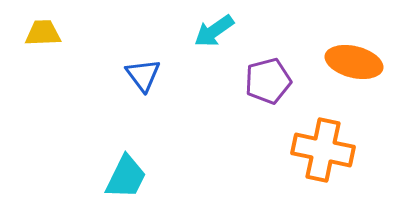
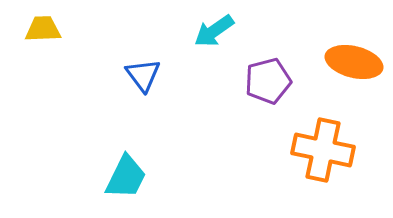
yellow trapezoid: moved 4 px up
